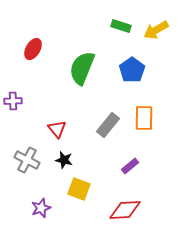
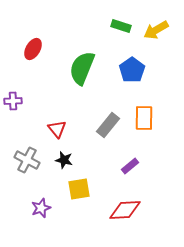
yellow square: rotated 30 degrees counterclockwise
